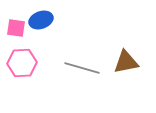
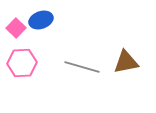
pink square: rotated 36 degrees clockwise
gray line: moved 1 px up
